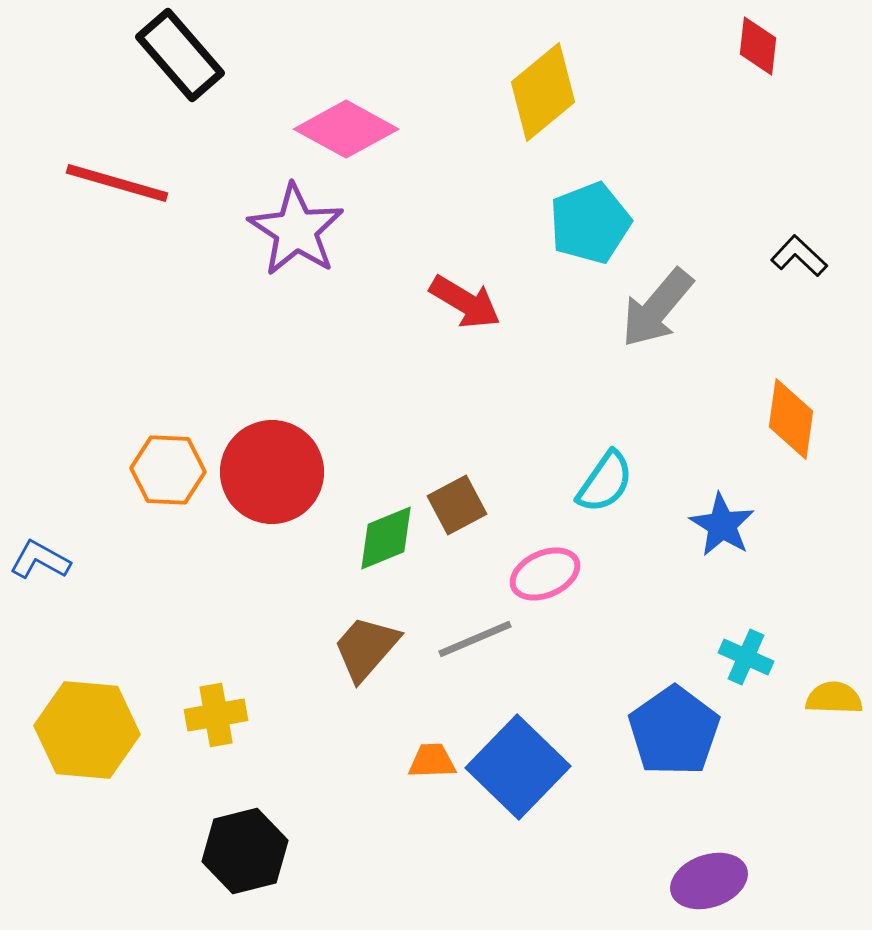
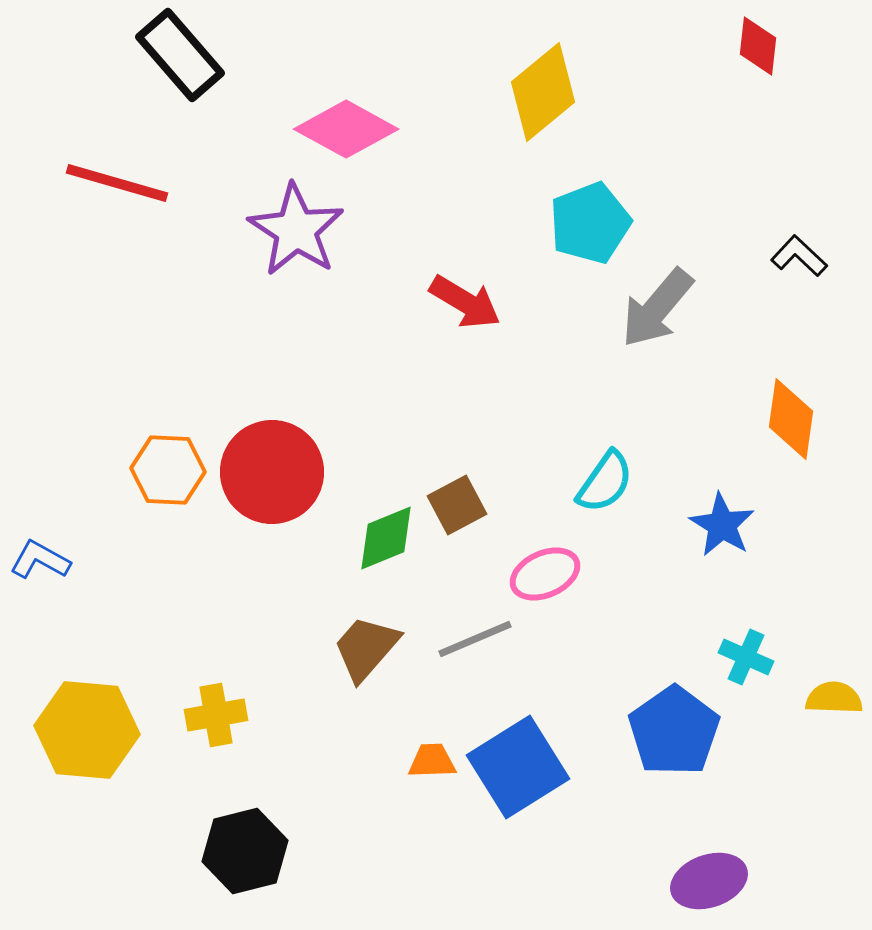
blue square: rotated 14 degrees clockwise
